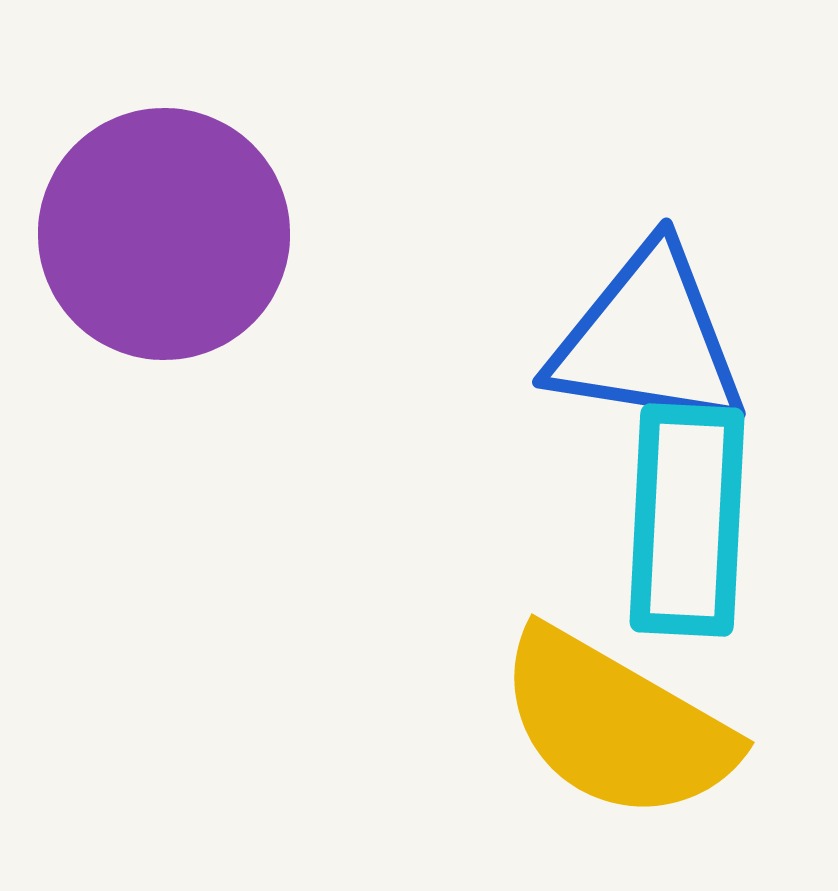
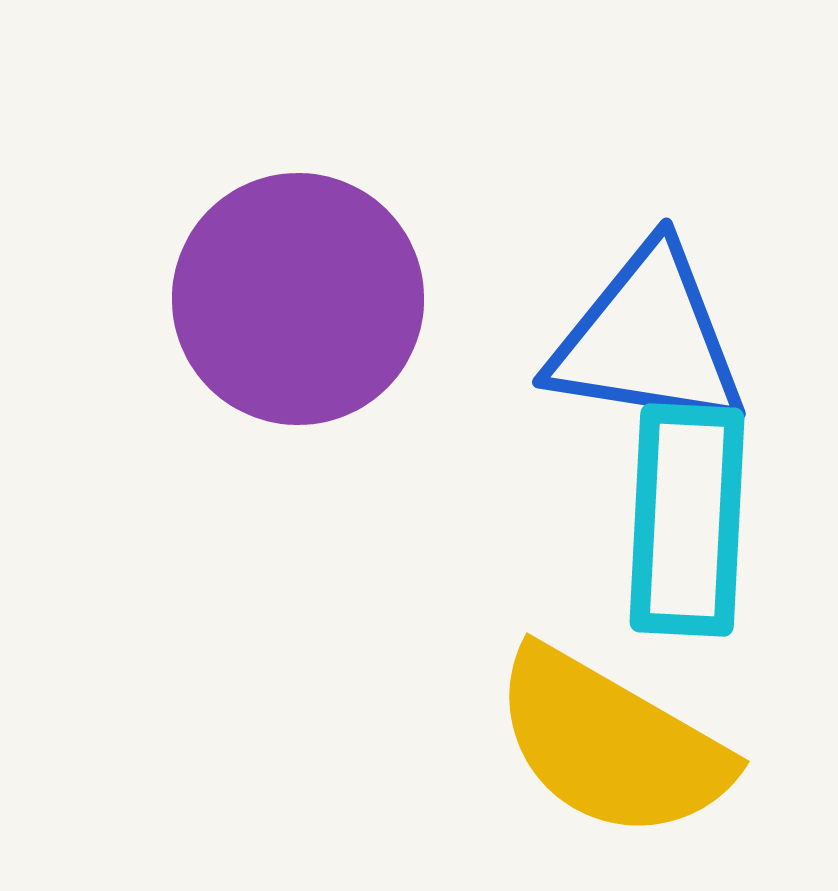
purple circle: moved 134 px right, 65 px down
yellow semicircle: moved 5 px left, 19 px down
